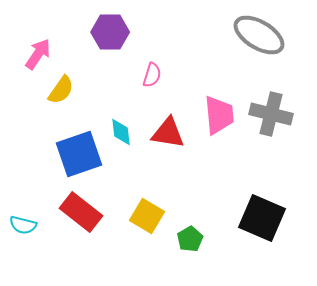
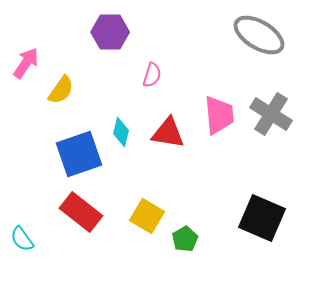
pink arrow: moved 12 px left, 9 px down
gray cross: rotated 18 degrees clockwise
cyan diamond: rotated 20 degrees clockwise
cyan semicircle: moved 1 px left, 14 px down; rotated 40 degrees clockwise
green pentagon: moved 5 px left
